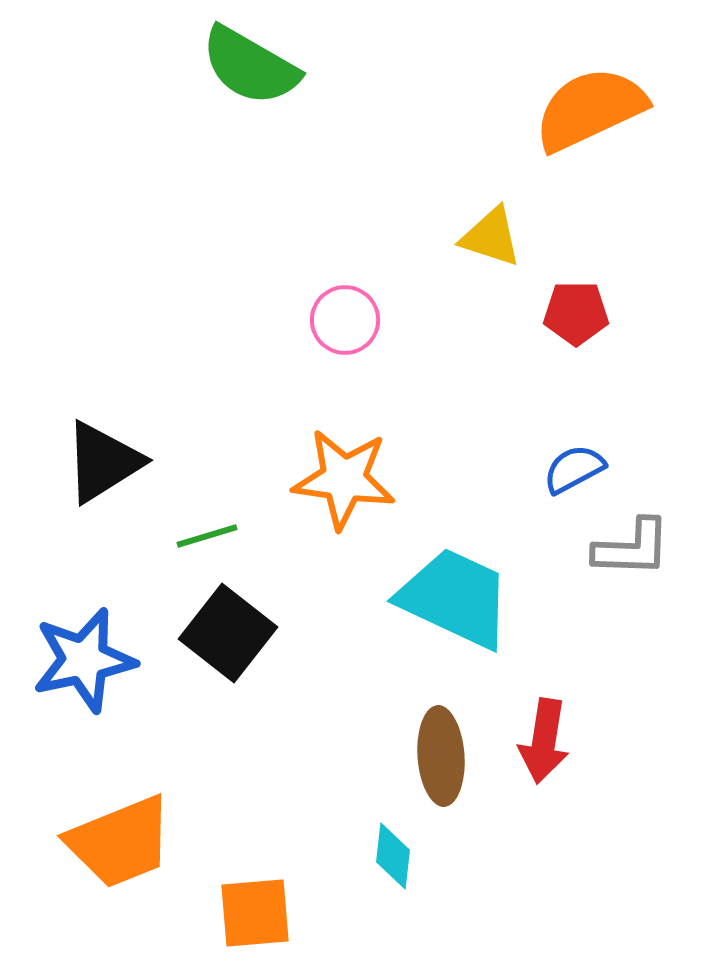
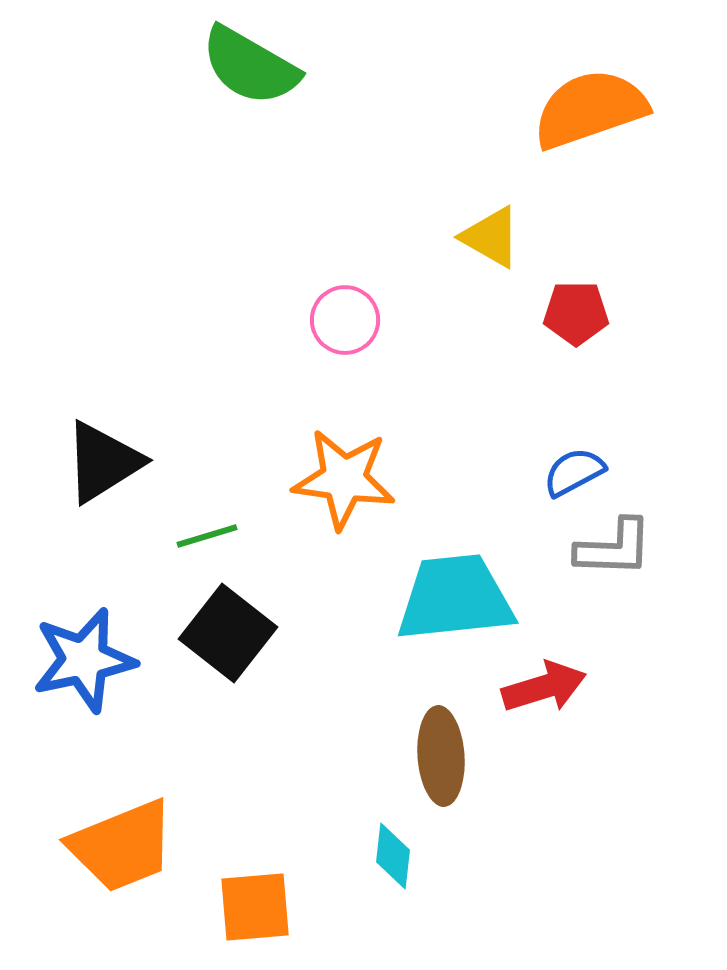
orange semicircle: rotated 6 degrees clockwise
yellow triangle: rotated 12 degrees clockwise
blue semicircle: moved 3 px down
gray L-shape: moved 18 px left
cyan trapezoid: rotated 31 degrees counterclockwise
red arrow: moved 54 px up; rotated 116 degrees counterclockwise
orange trapezoid: moved 2 px right, 4 px down
orange square: moved 6 px up
